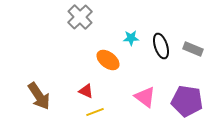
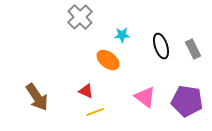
cyan star: moved 9 px left, 3 px up
gray rectangle: rotated 42 degrees clockwise
brown arrow: moved 2 px left, 1 px down
